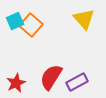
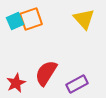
orange square: moved 6 px up; rotated 30 degrees clockwise
red semicircle: moved 5 px left, 4 px up
purple rectangle: moved 2 px down
